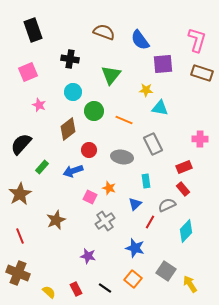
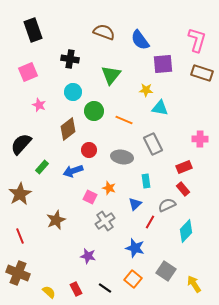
yellow arrow at (190, 284): moved 4 px right
